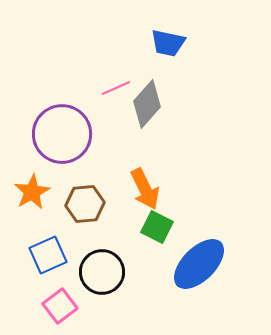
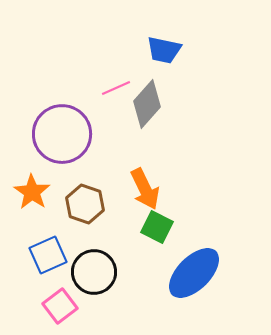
blue trapezoid: moved 4 px left, 7 px down
orange star: rotated 9 degrees counterclockwise
brown hexagon: rotated 24 degrees clockwise
blue ellipse: moved 5 px left, 9 px down
black circle: moved 8 px left
